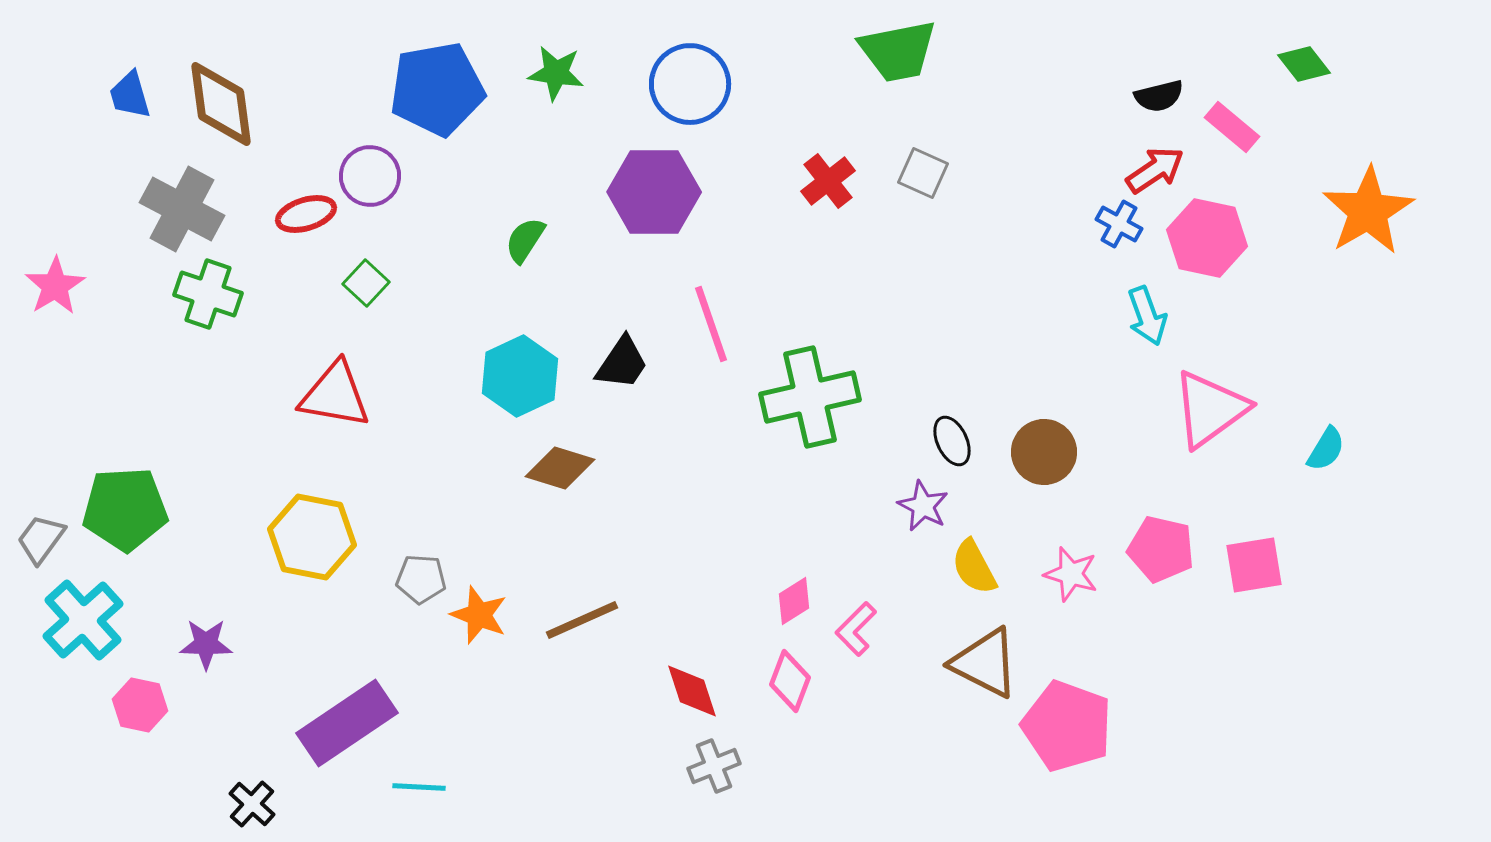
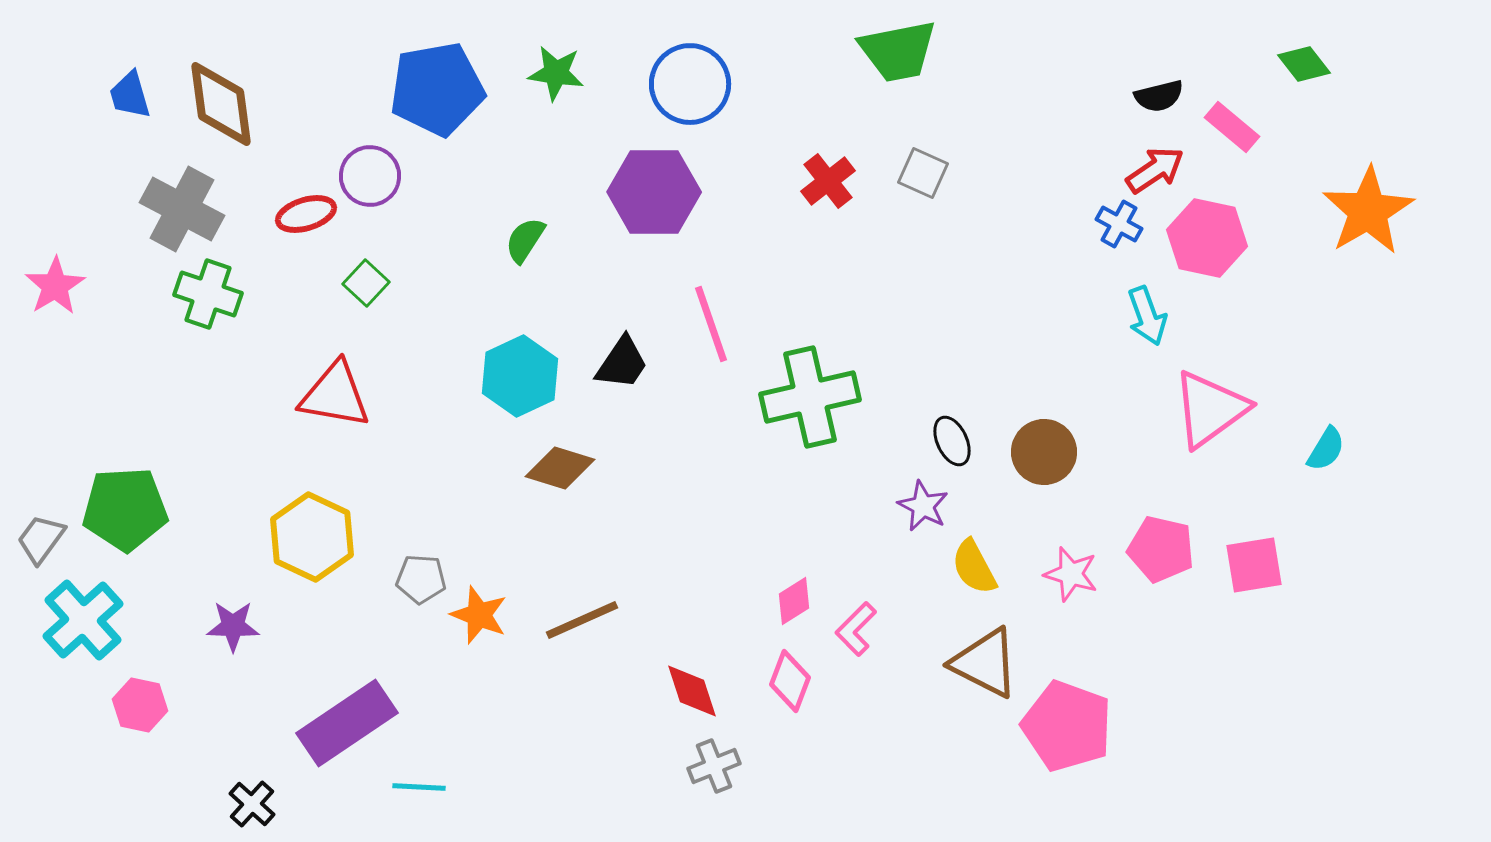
yellow hexagon at (312, 537): rotated 14 degrees clockwise
purple star at (206, 644): moved 27 px right, 18 px up
